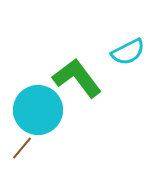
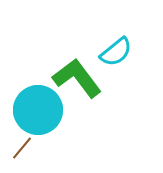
cyan semicircle: moved 12 px left; rotated 12 degrees counterclockwise
